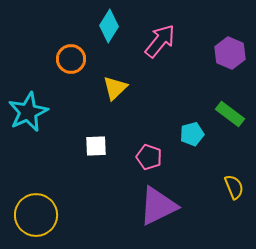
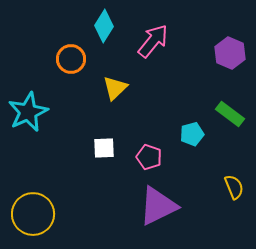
cyan diamond: moved 5 px left
pink arrow: moved 7 px left
white square: moved 8 px right, 2 px down
yellow circle: moved 3 px left, 1 px up
